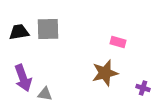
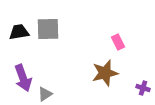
pink rectangle: rotated 49 degrees clockwise
gray triangle: rotated 42 degrees counterclockwise
